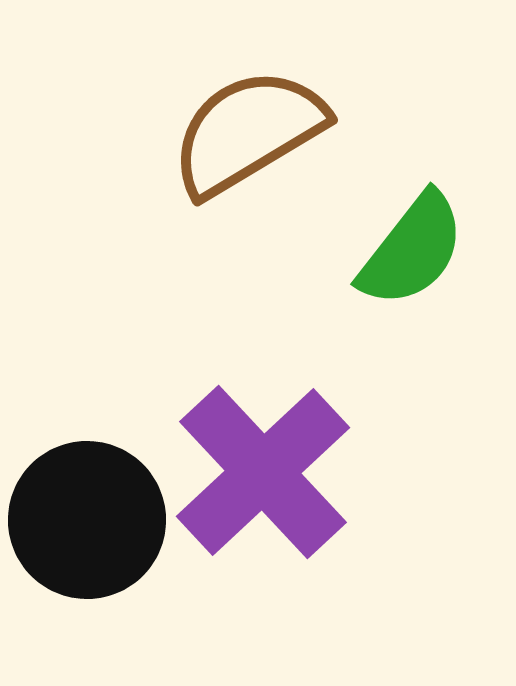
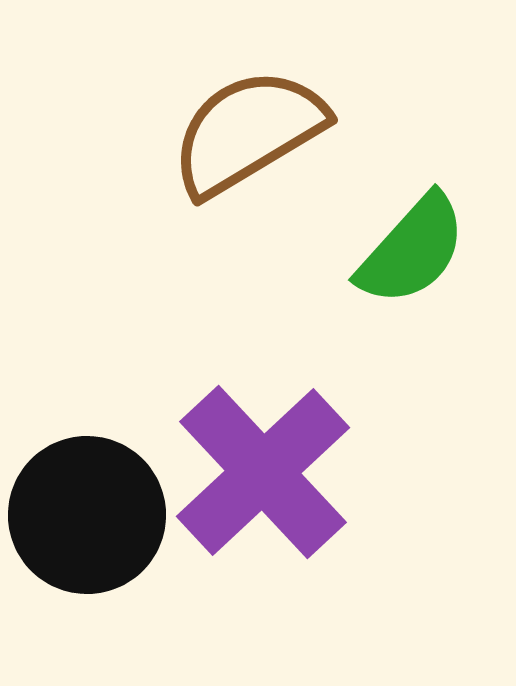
green semicircle: rotated 4 degrees clockwise
black circle: moved 5 px up
